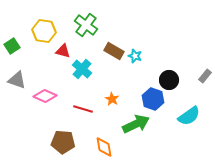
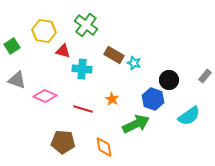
brown rectangle: moved 4 px down
cyan star: moved 1 px left, 7 px down
cyan cross: rotated 36 degrees counterclockwise
